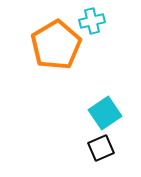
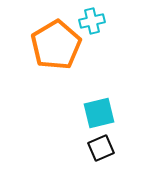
cyan square: moved 6 px left; rotated 20 degrees clockwise
